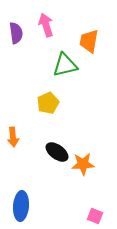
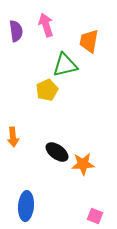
purple semicircle: moved 2 px up
yellow pentagon: moved 1 px left, 13 px up
blue ellipse: moved 5 px right
